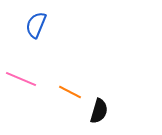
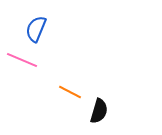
blue semicircle: moved 4 px down
pink line: moved 1 px right, 19 px up
